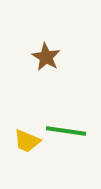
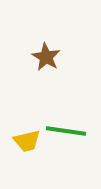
yellow trapezoid: rotated 36 degrees counterclockwise
